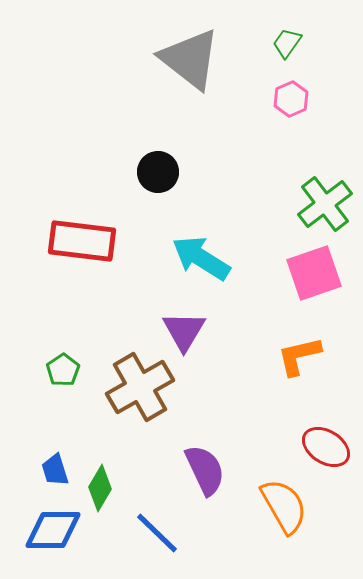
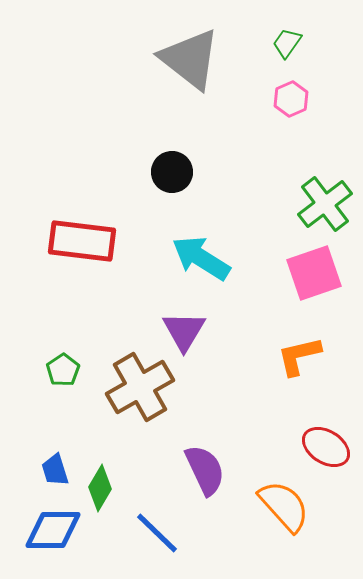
black circle: moved 14 px right
orange semicircle: rotated 12 degrees counterclockwise
